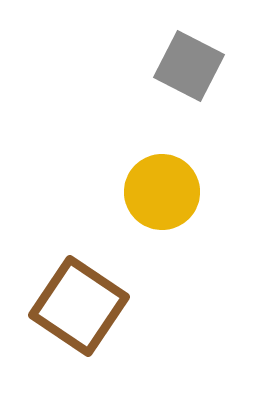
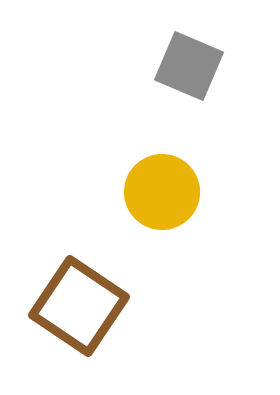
gray square: rotated 4 degrees counterclockwise
